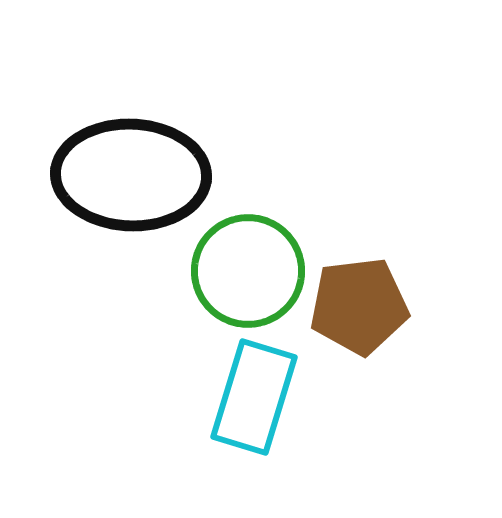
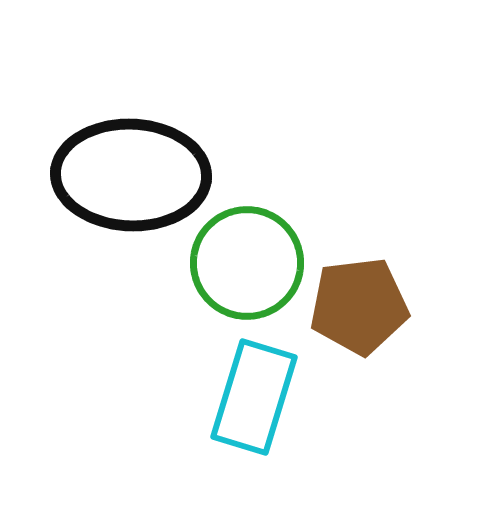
green circle: moved 1 px left, 8 px up
